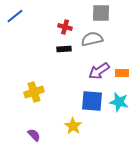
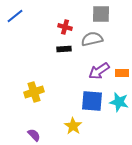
gray square: moved 1 px down
